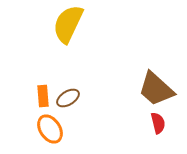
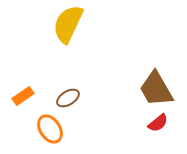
brown trapezoid: rotated 18 degrees clockwise
orange rectangle: moved 20 px left; rotated 60 degrees clockwise
red semicircle: rotated 65 degrees clockwise
